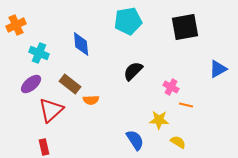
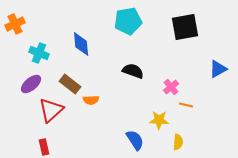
orange cross: moved 1 px left, 1 px up
black semicircle: rotated 65 degrees clockwise
pink cross: rotated 21 degrees clockwise
yellow semicircle: rotated 63 degrees clockwise
